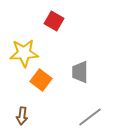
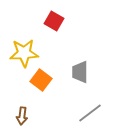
gray line: moved 4 px up
